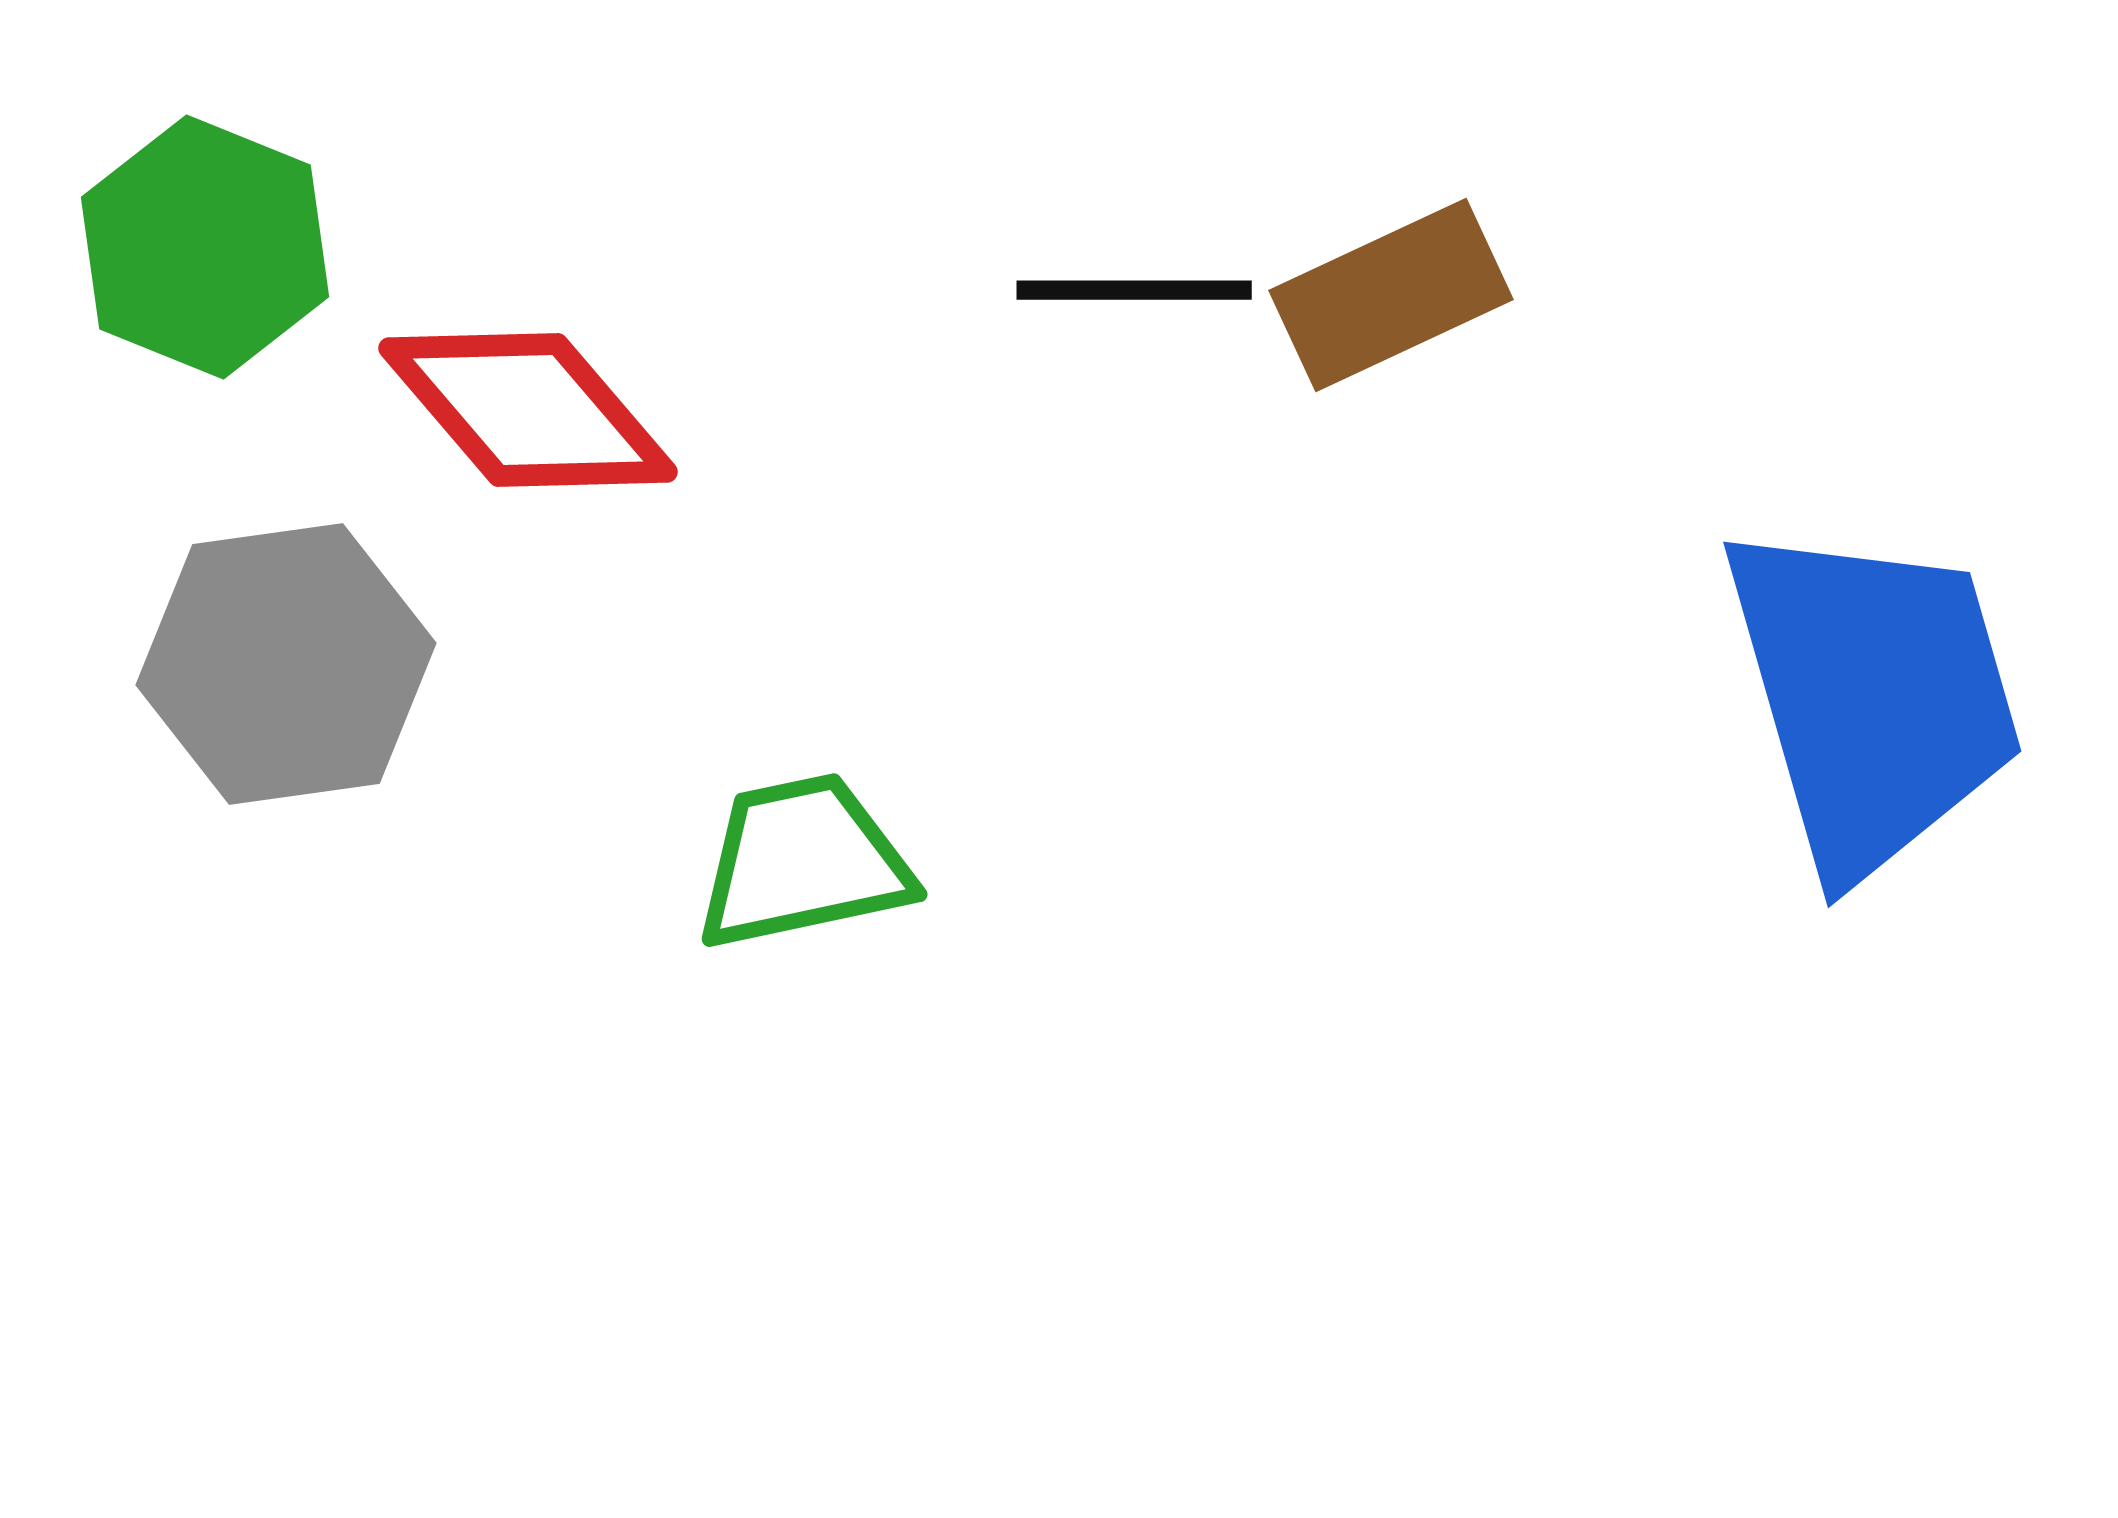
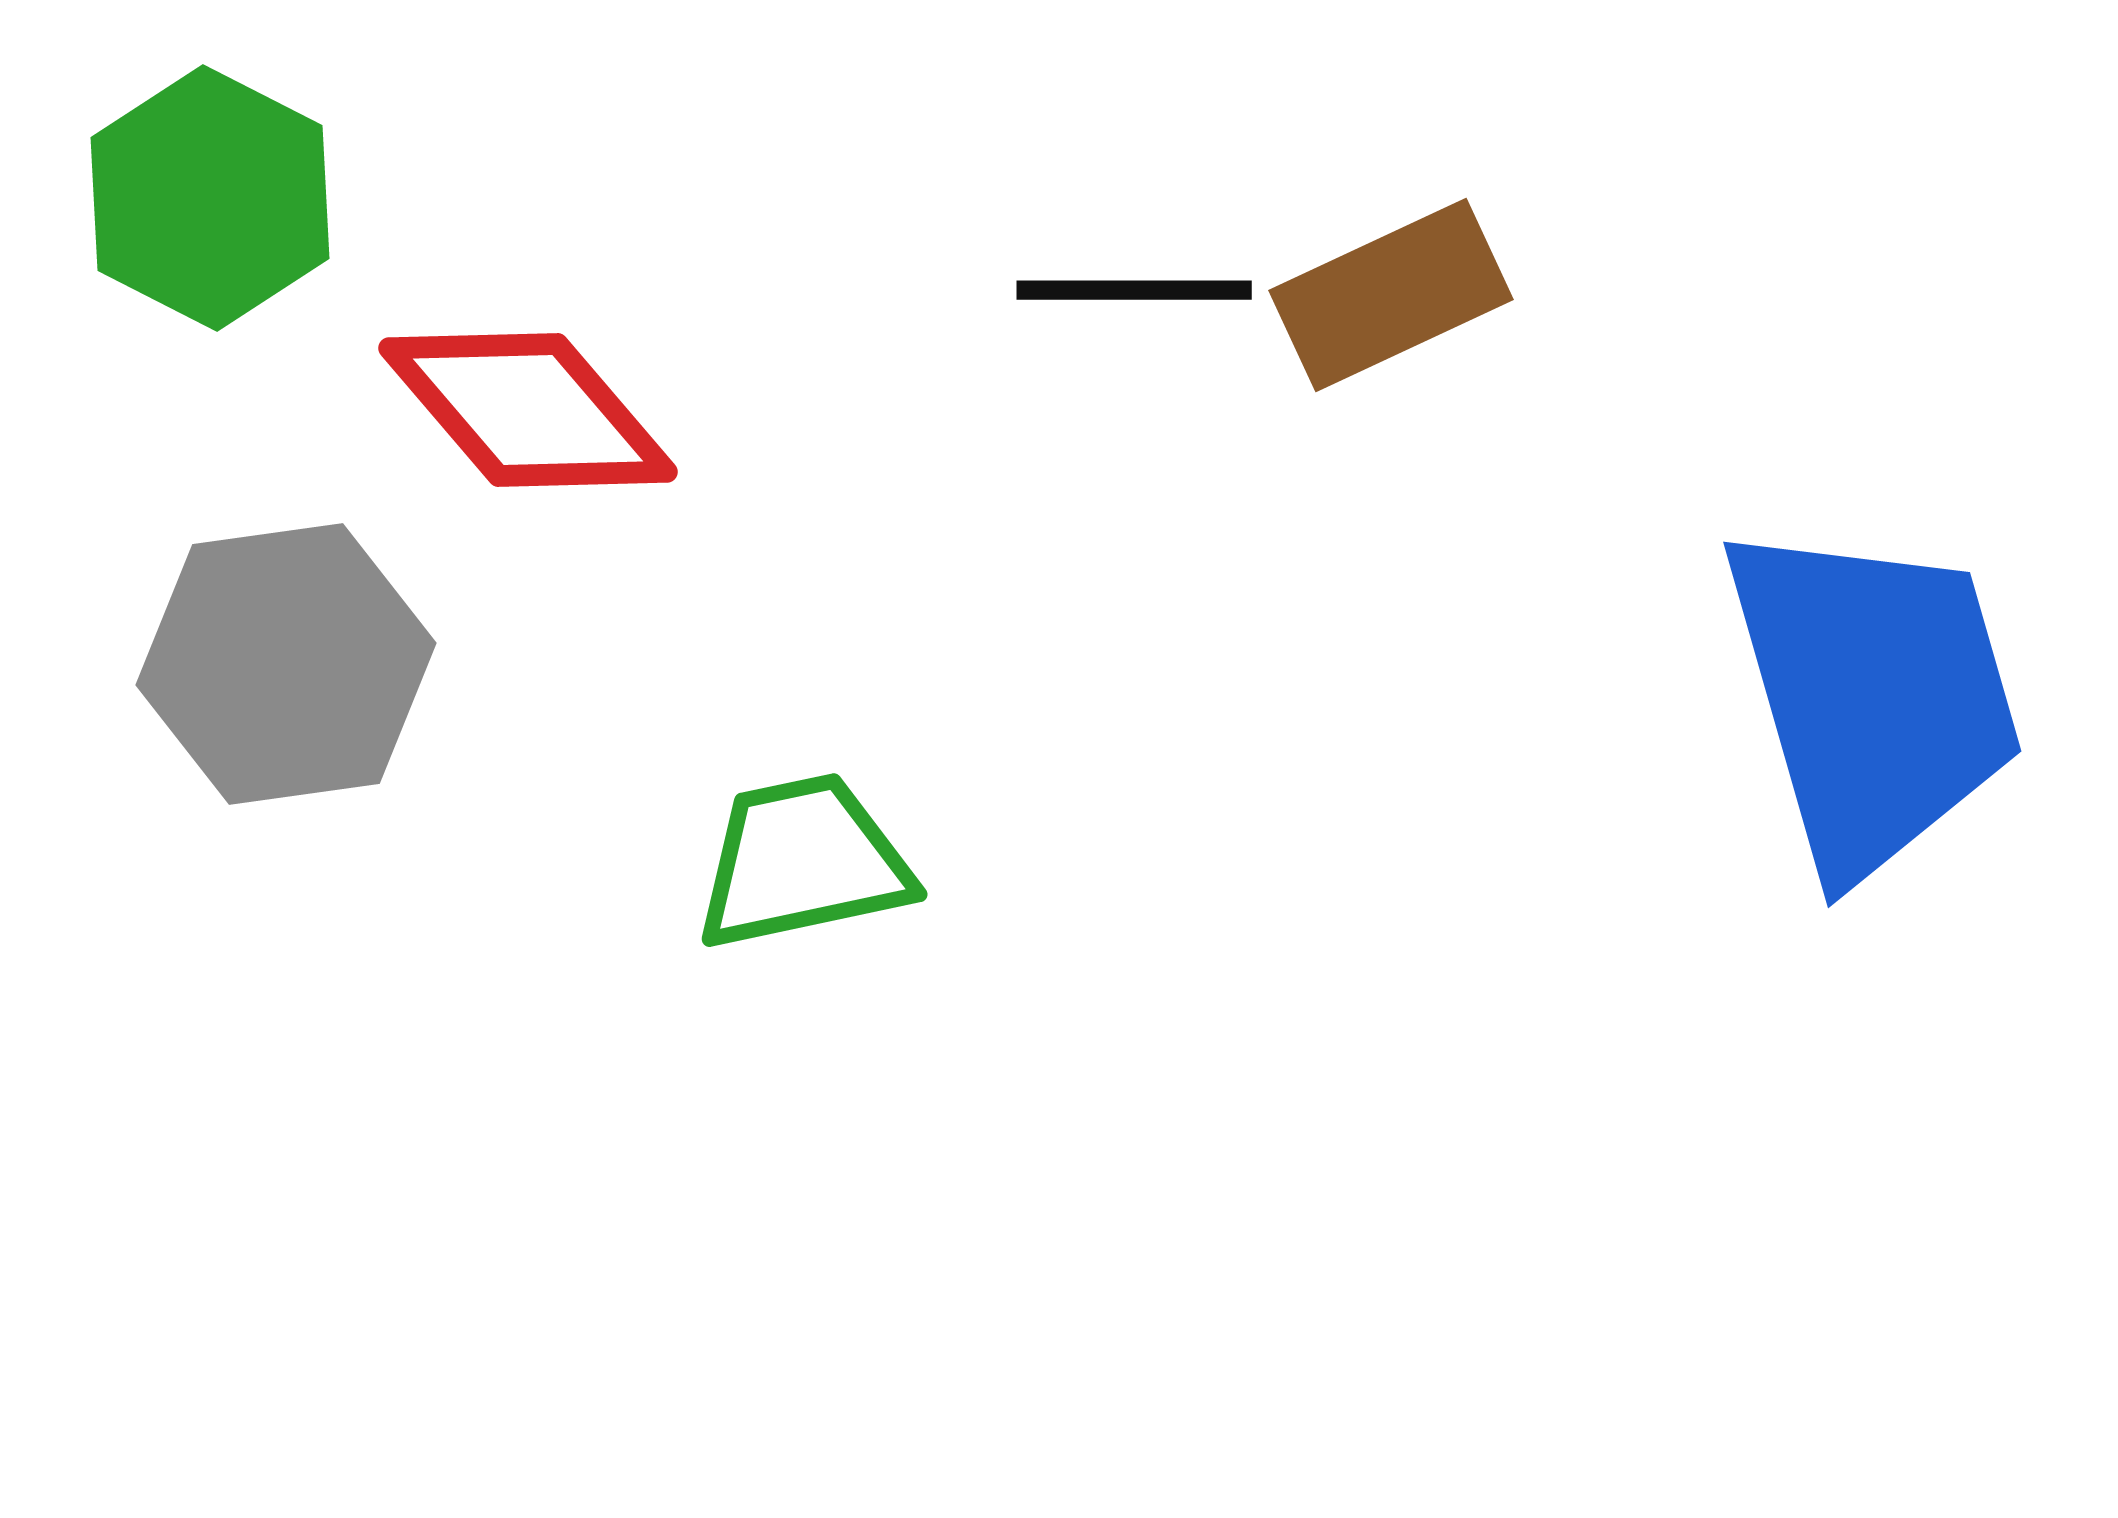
green hexagon: moved 5 px right, 49 px up; rotated 5 degrees clockwise
